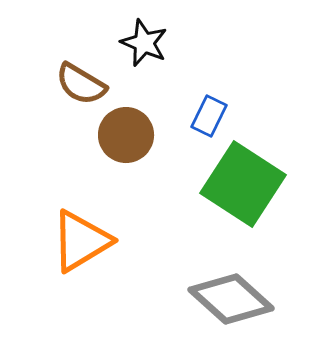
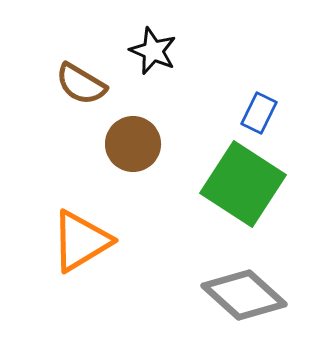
black star: moved 9 px right, 8 px down
blue rectangle: moved 50 px right, 3 px up
brown circle: moved 7 px right, 9 px down
gray diamond: moved 13 px right, 4 px up
